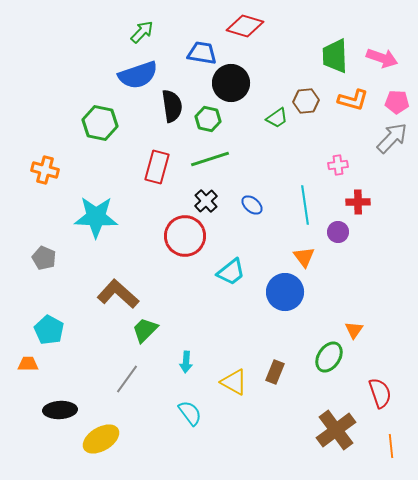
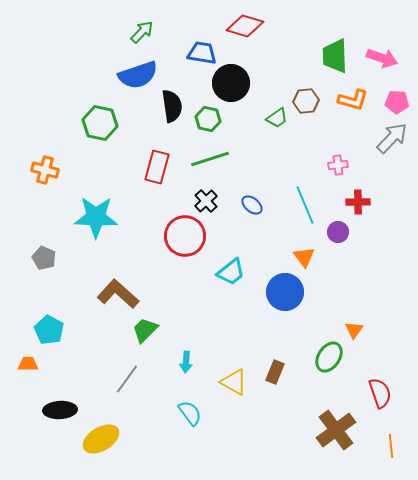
cyan line at (305, 205): rotated 15 degrees counterclockwise
